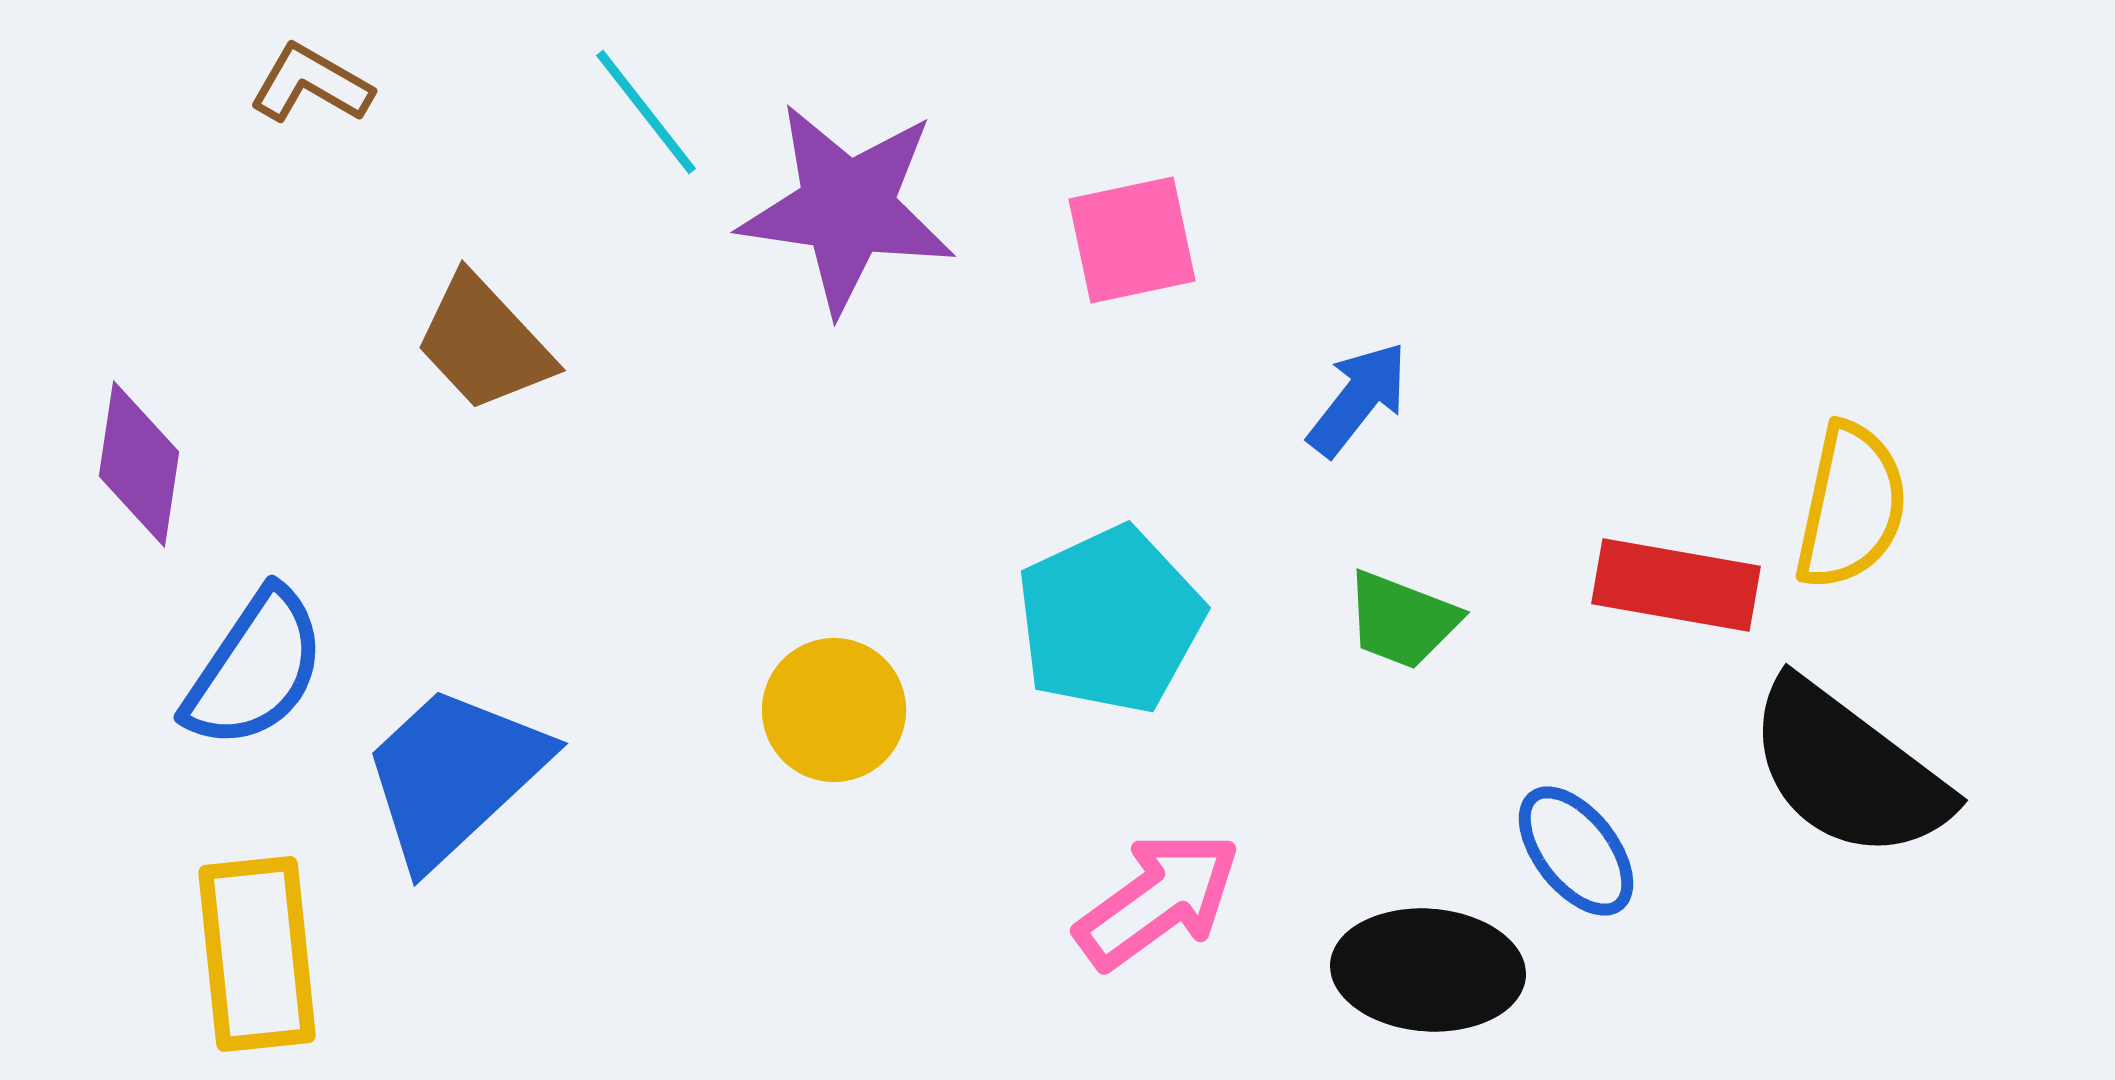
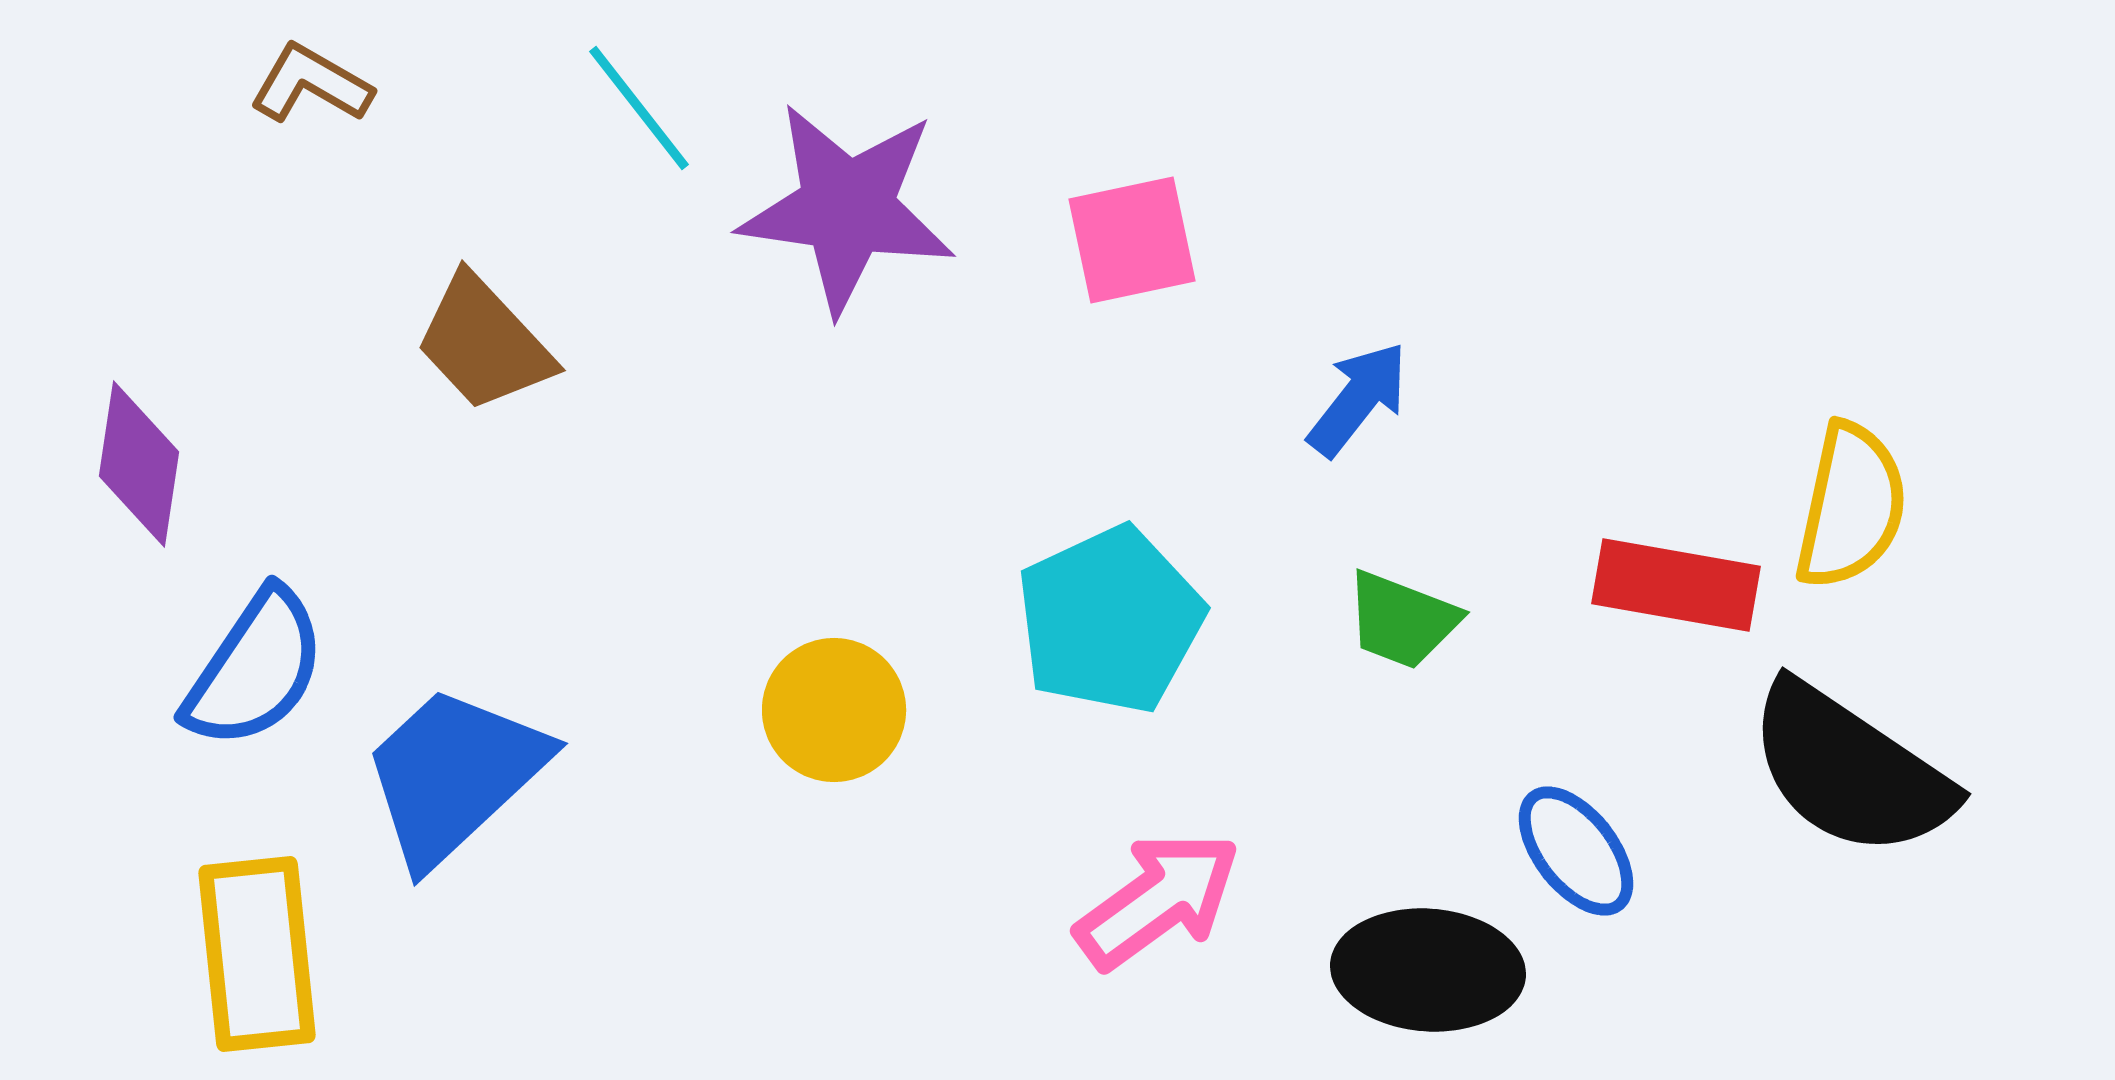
cyan line: moved 7 px left, 4 px up
black semicircle: moved 2 px right; rotated 3 degrees counterclockwise
